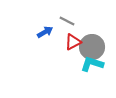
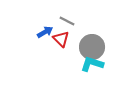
red triangle: moved 12 px left, 3 px up; rotated 48 degrees counterclockwise
